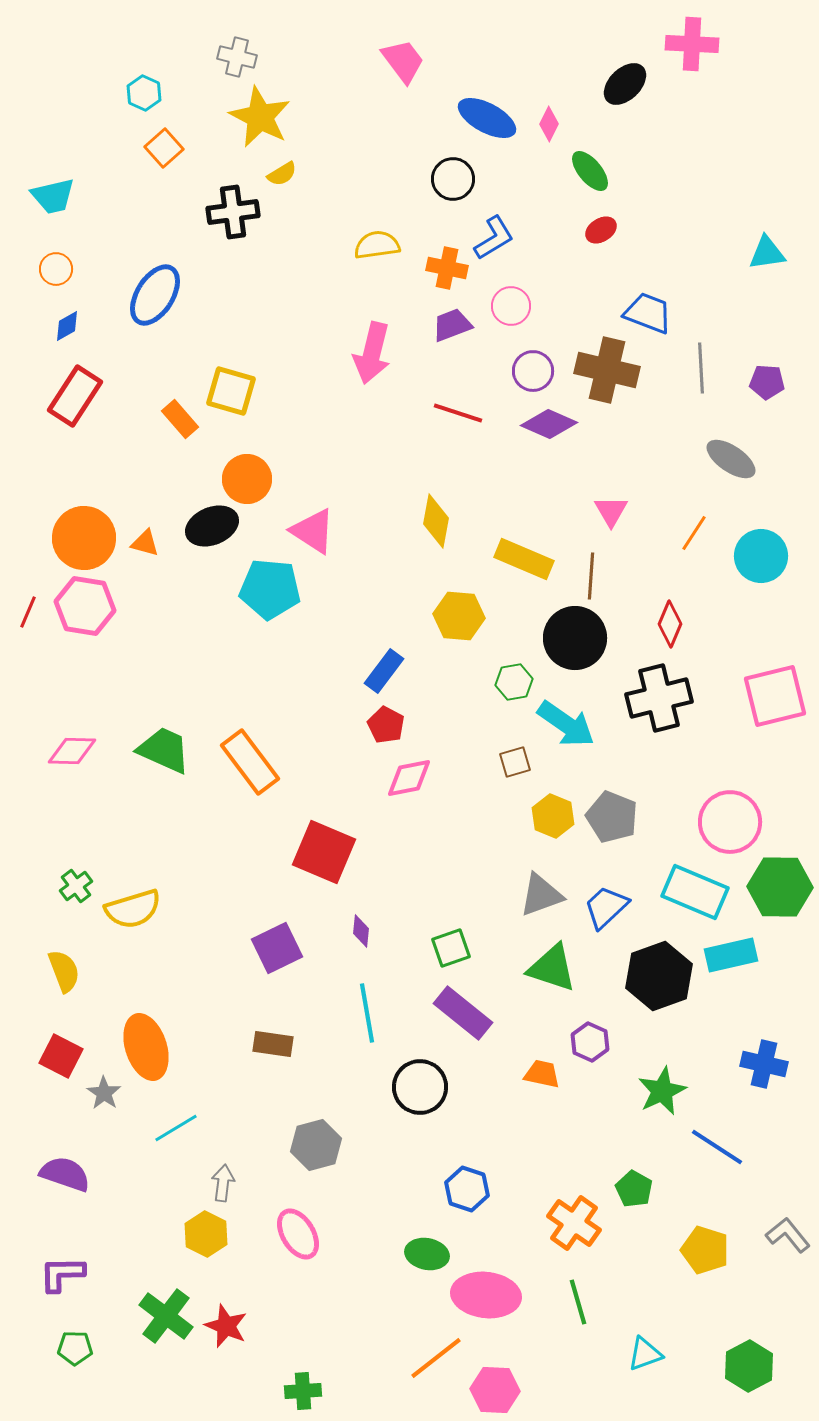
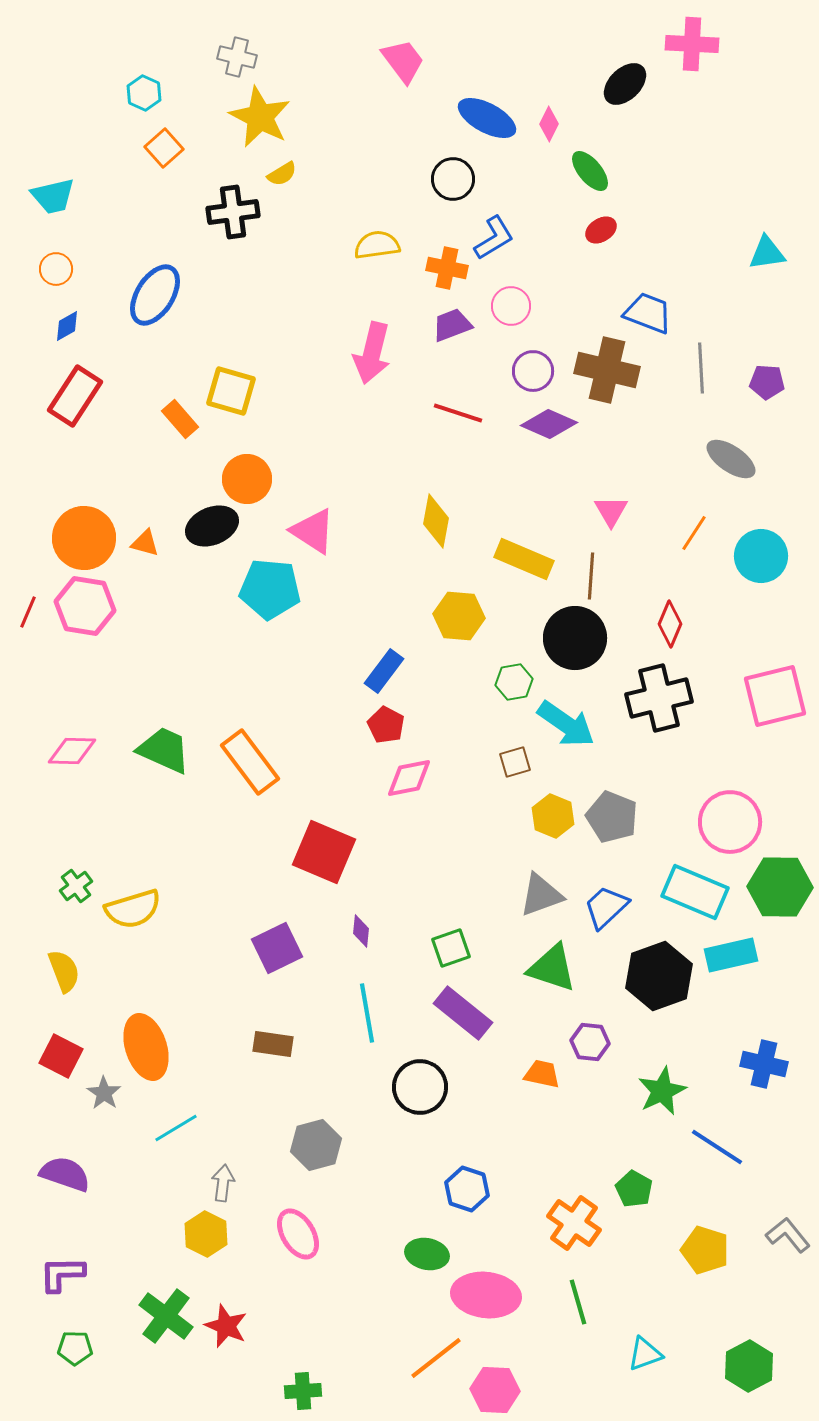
purple hexagon at (590, 1042): rotated 18 degrees counterclockwise
